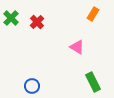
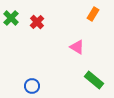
green rectangle: moved 1 px right, 2 px up; rotated 24 degrees counterclockwise
